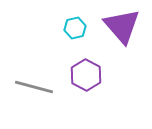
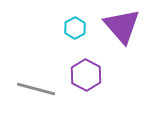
cyan hexagon: rotated 15 degrees counterclockwise
gray line: moved 2 px right, 2 px down
